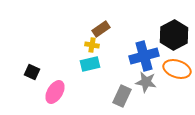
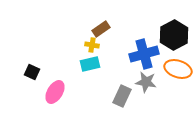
blue cross: moved 2 px up
orange ellipse: moved 1 px right
